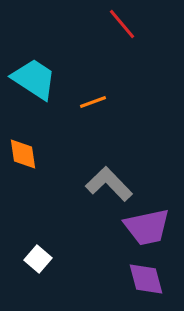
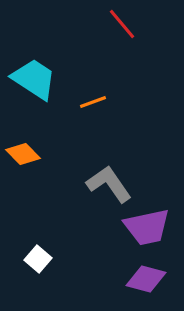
orange diamond: rotated 36 degrees counterclockwise
gray L-shape: rotated 9 degrees clockwise
purple diamond: rotated 60 degrees counterclockwise
